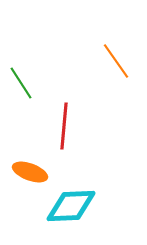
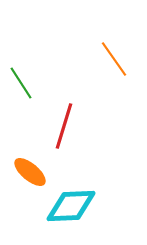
orange line: moved 2 px left, 2 px up
red line: rotated 12 degrees clockwise
orange ellipse: rotated 20 degrees clockwise
